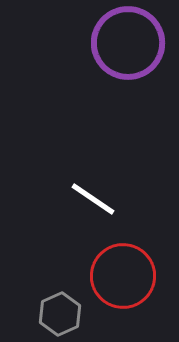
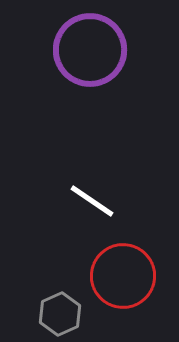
purple circle: moved 38 px left, 7 px down
white line: moved 1 px left, 2 px down
